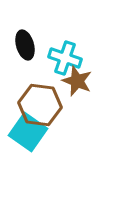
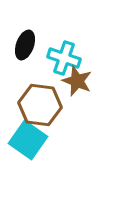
black ellipse: rotated 36 degrees clockwise
cyan cross: moved 1 px left
cyan square: moved 8 px down
